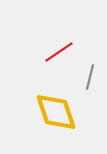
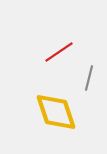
gray line: moved 1 px left, 1 px down
